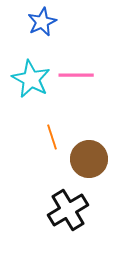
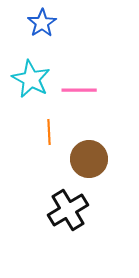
blue star: moved 1 px down; rotated 8 degrees counterclockwise
pink line: moved 3 px right, 15 px down
orange line: moved 3 px left, 5 px up; rotated 15 degrees clockwise
